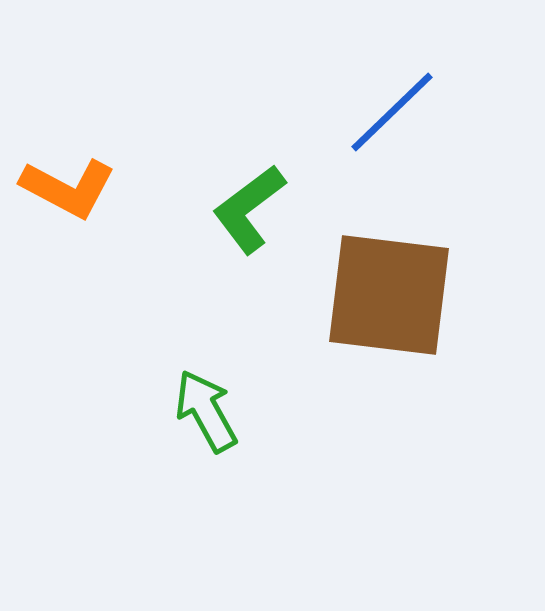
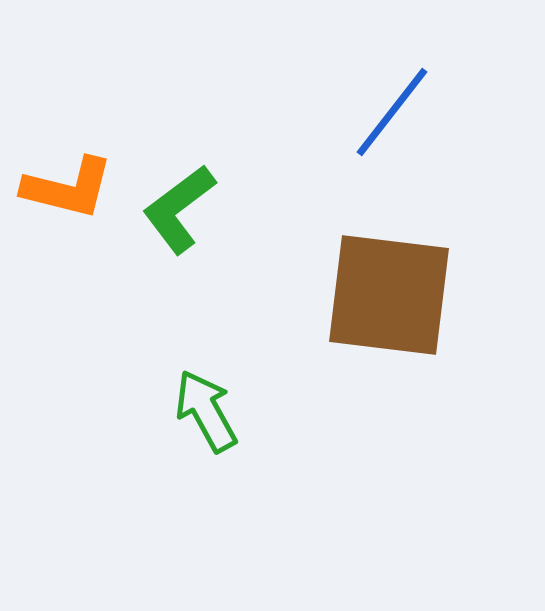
blue line: rotated 8 degrees counterclockwise
orange L-shape: rotated 14 degrees counterclockwise
green L-shape: moved 70 px left
